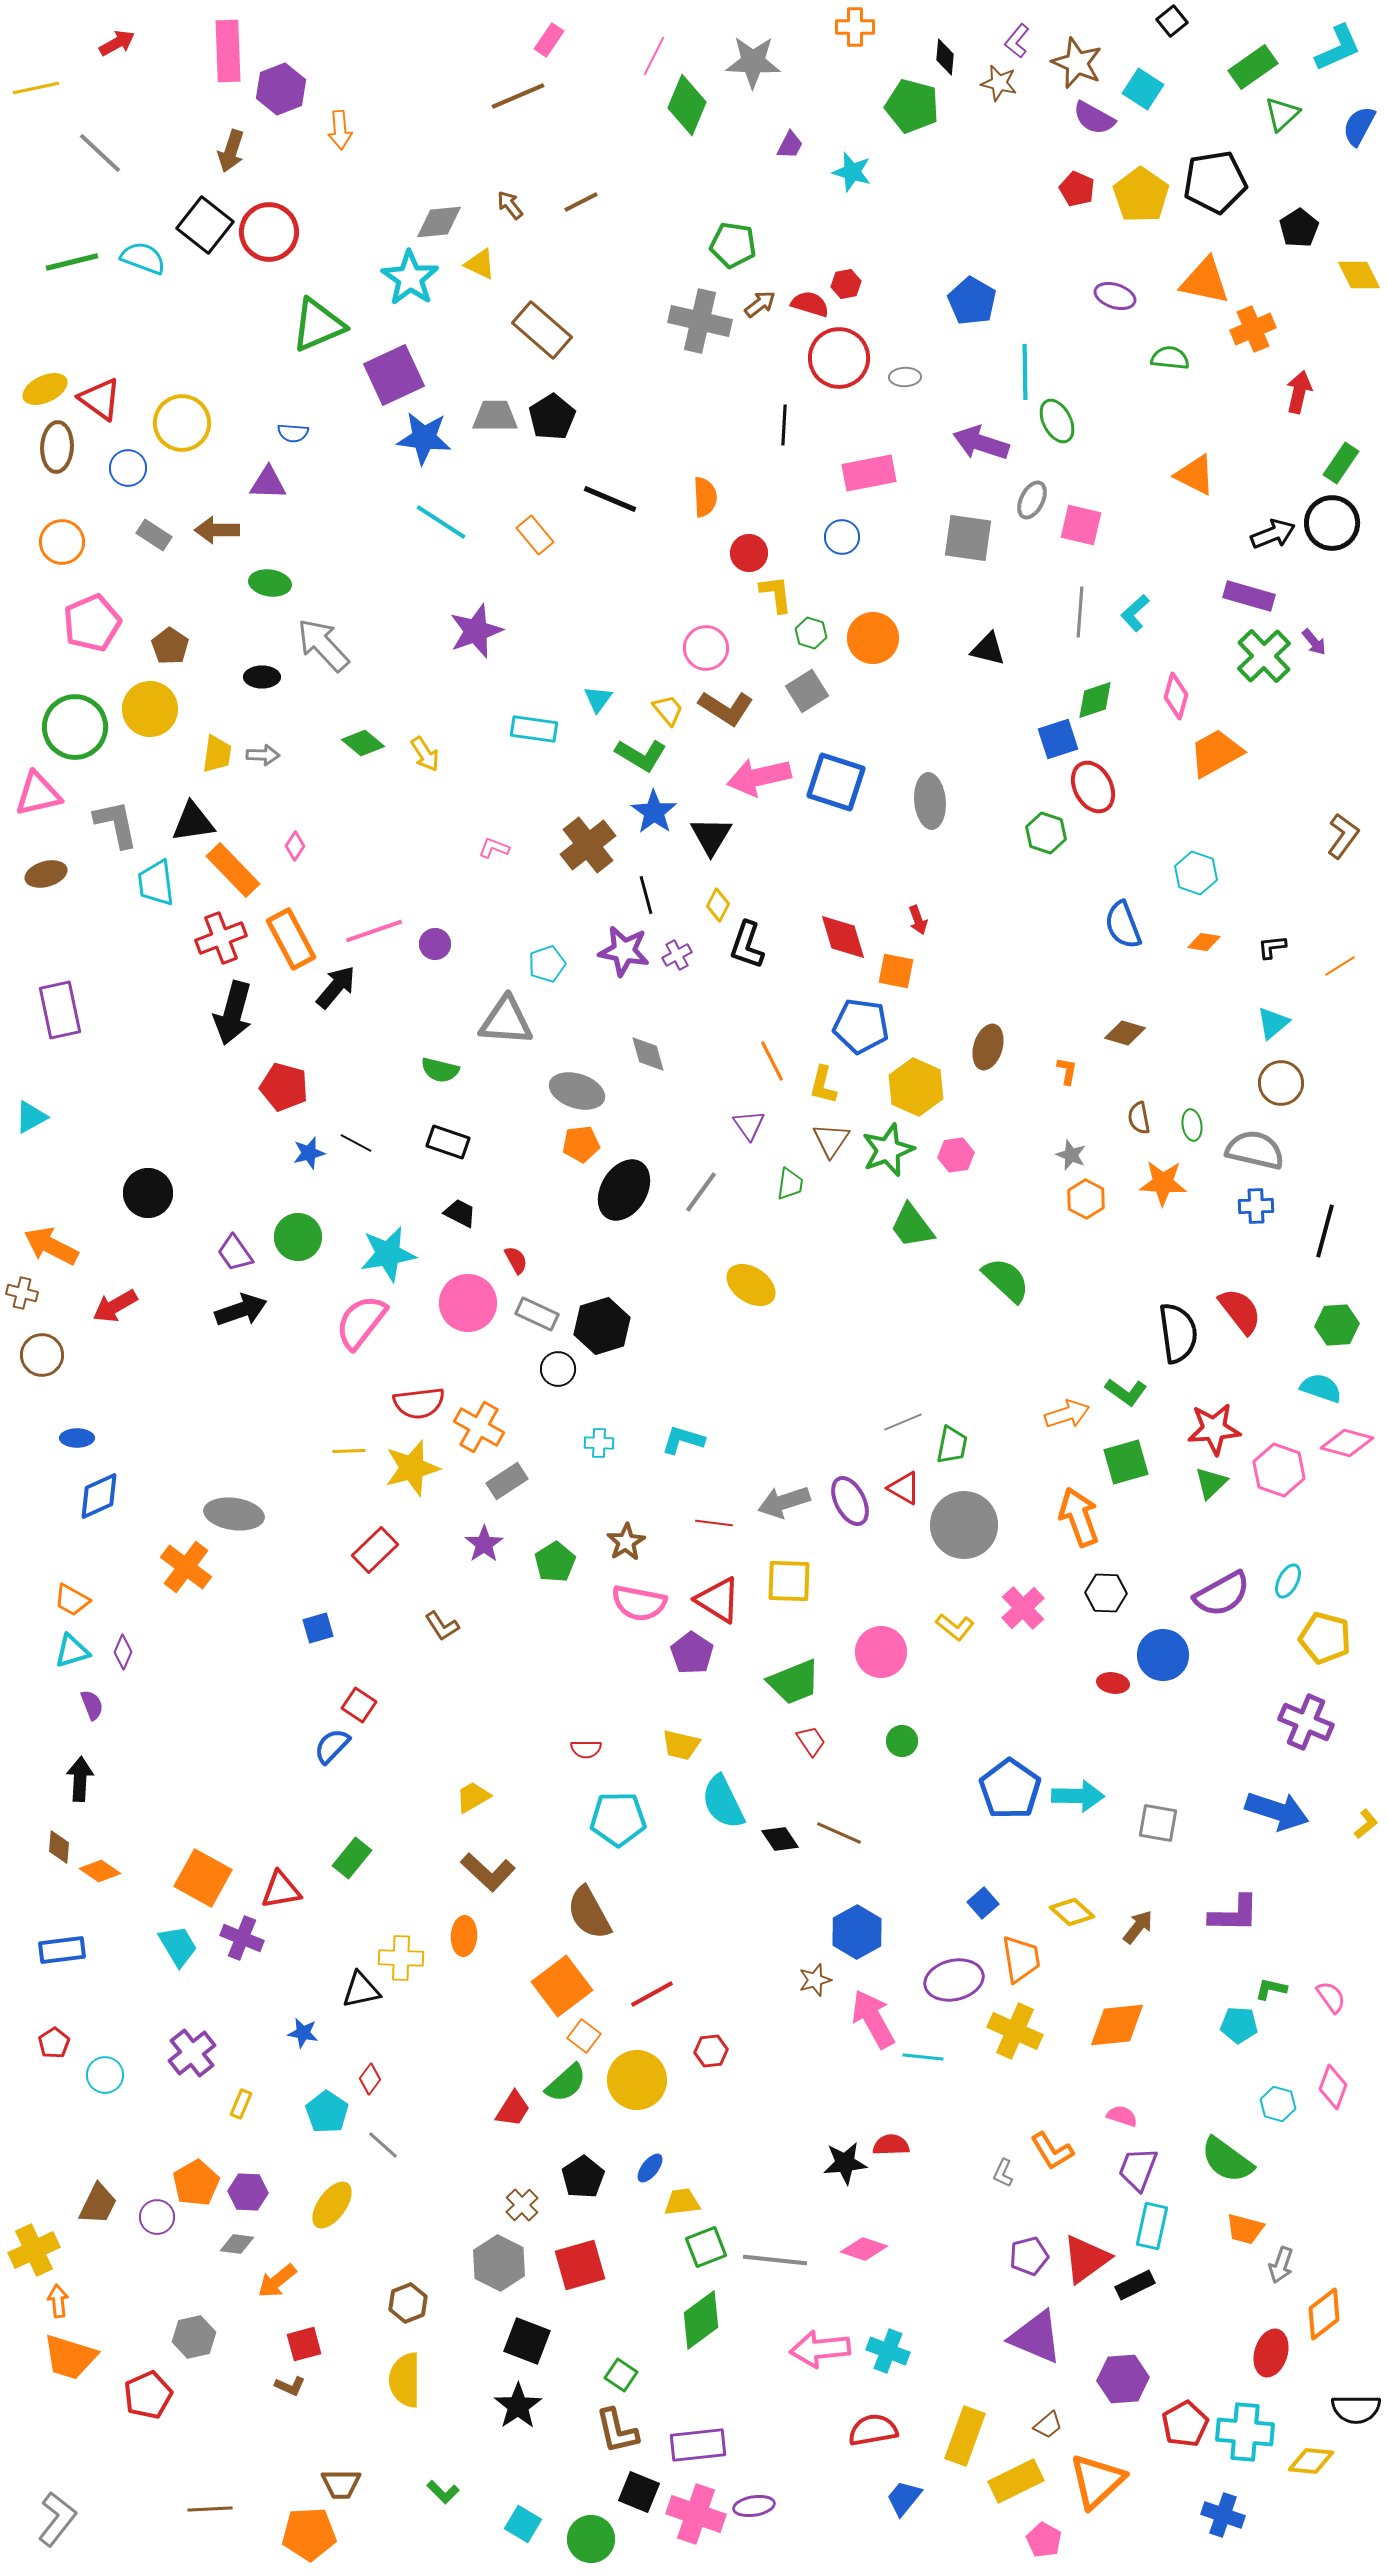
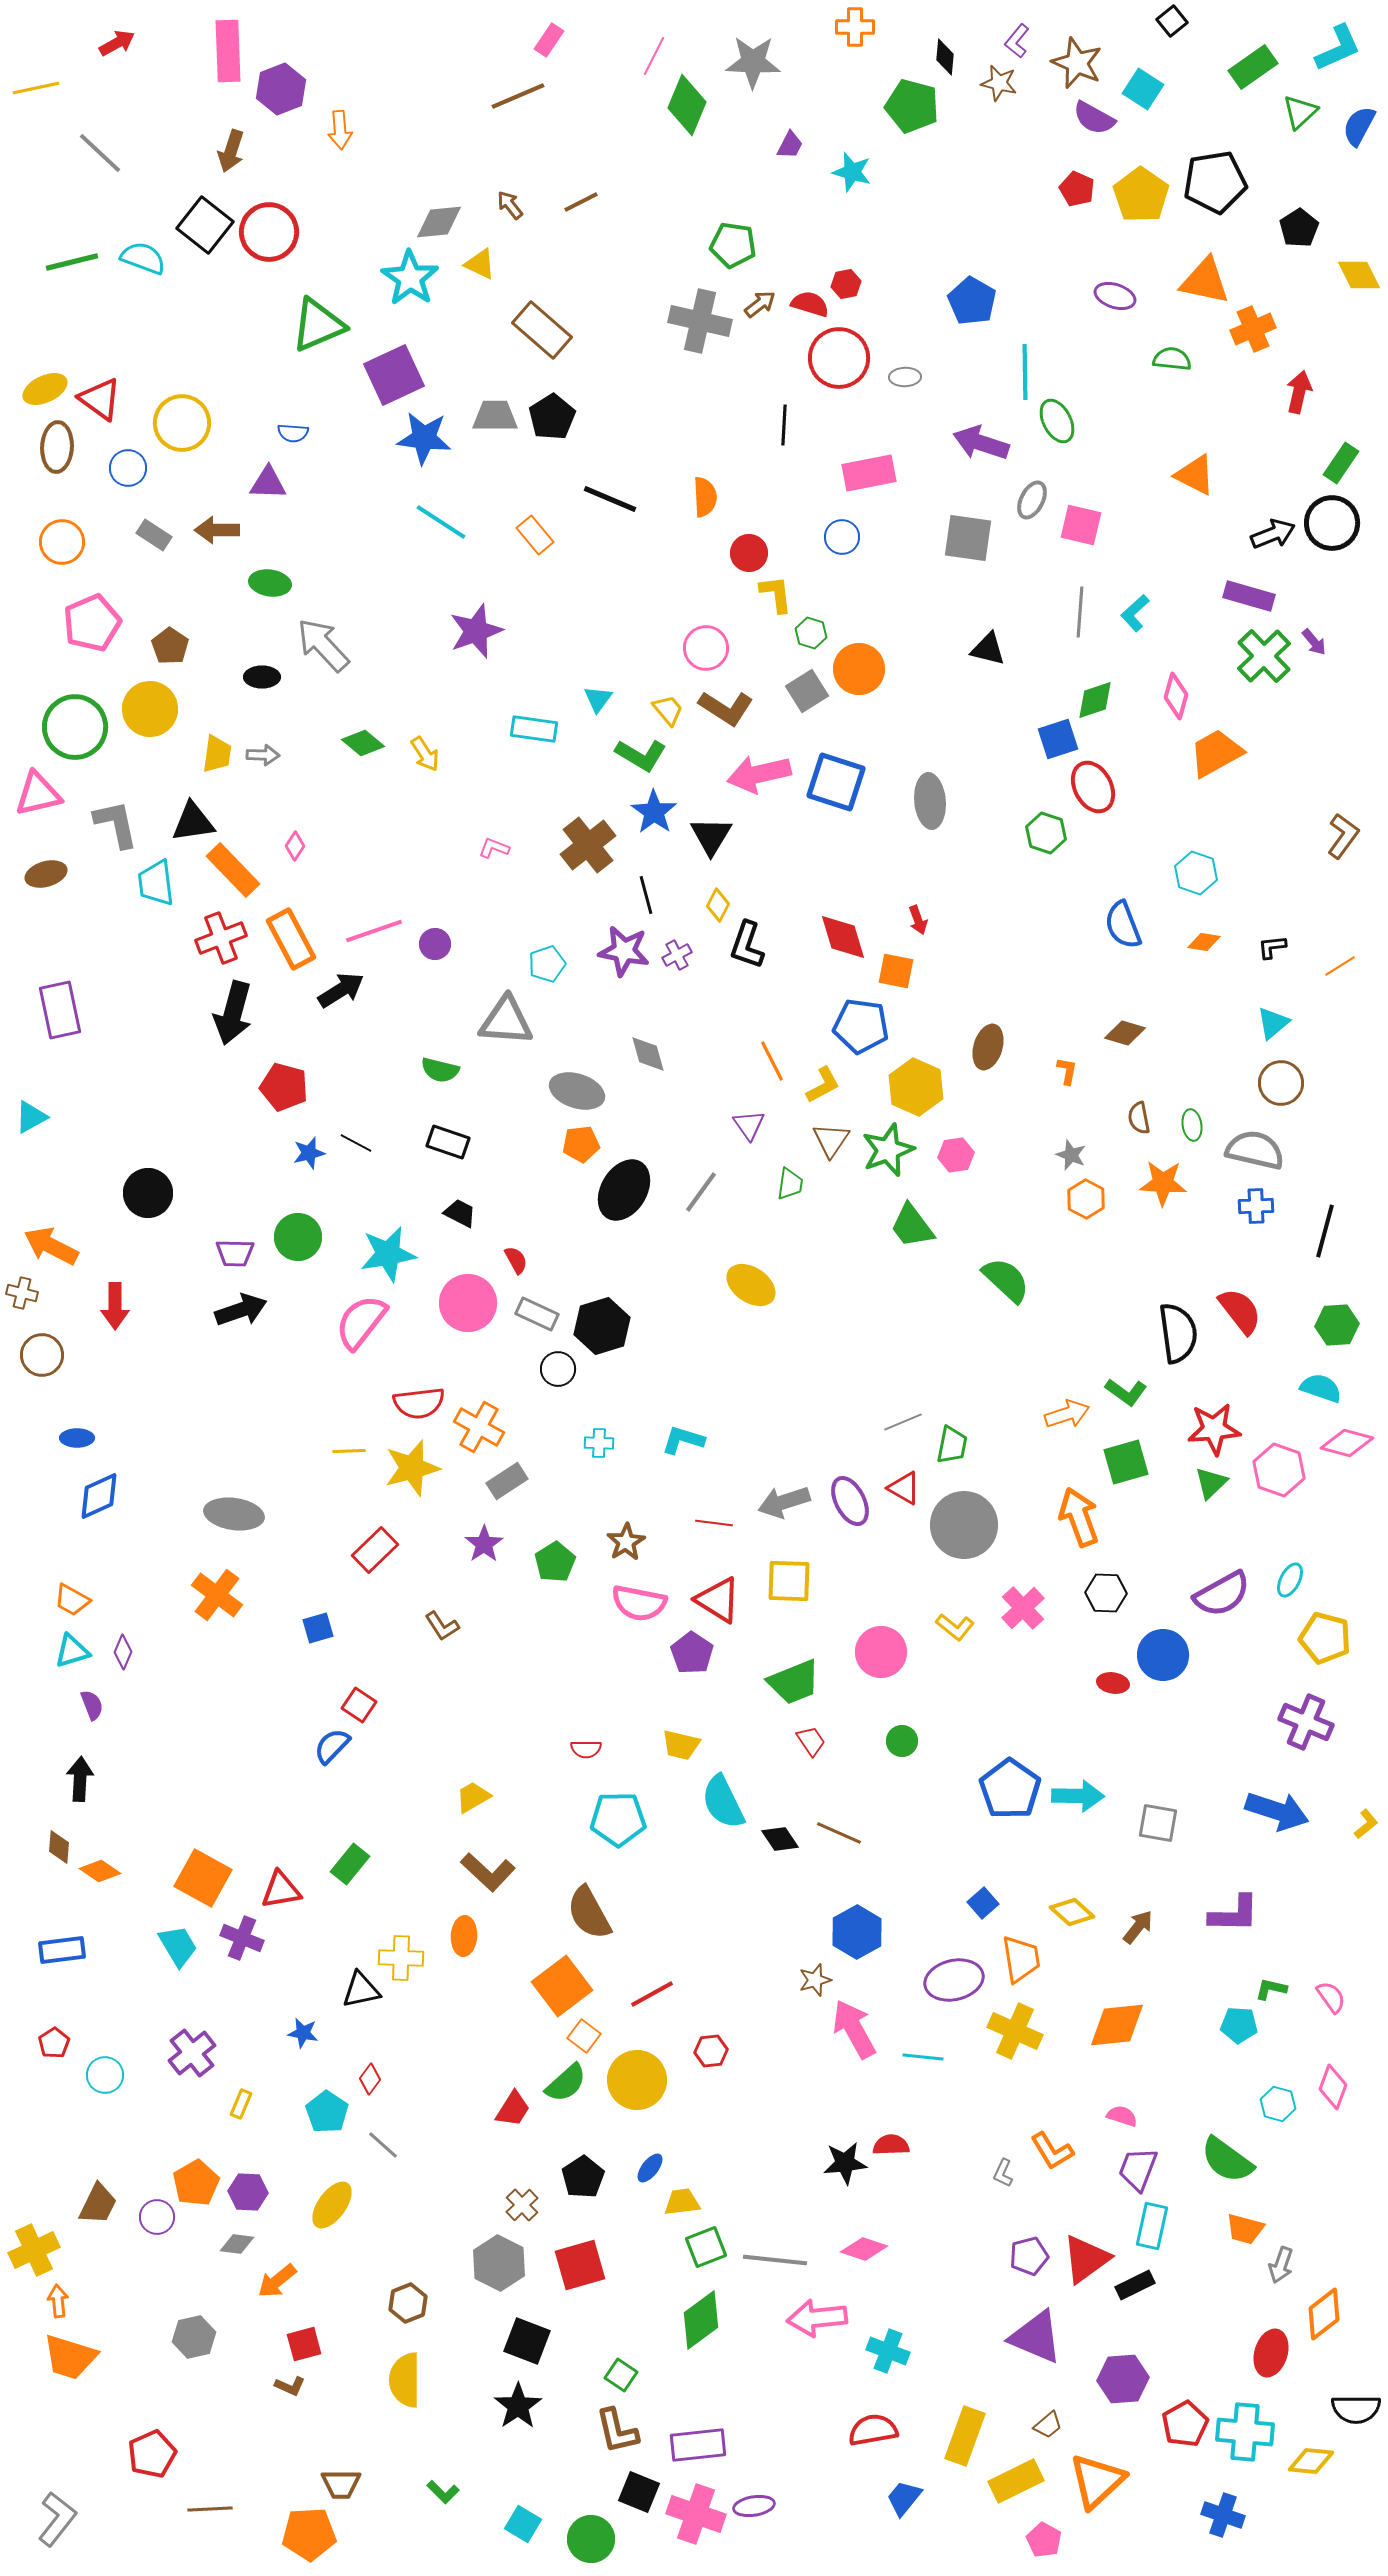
green triangle at (1282, 114): moved 18 px right, 2 px up
green semicircle at (1170, 358): moved 2 px right, 1 px down
orange circle at (873, 638): moved 14 px left, 31 px down
pink arrow at (759, 777): moved 3 px up
black arrow at (336, 987): moved 5 px right, 3 px down; rotated 18 degrees clockwise
yellow L-shape at (823, 1085): rotated 132 degrees counterclockwise
purple trapezoid at (235, 1253): rotated 54 degrees counterclockwise
red arrow at (115, 1306): rotated 60 degrees counterclockwise
orange cross at (186, 1567): moved 31 px right, 28 px down
cyan ellipse at (1288, 1581): moved 2 px right, 1 px up
green rectangle at (352, 1858): moved 2 px left, 6 px down
pink arrow at (873, 2019): moved 19 px left, 10 px down
pink arrow at (820, 2349): moved 3 px left, 31 px up
red pentagon at (148, 2395): moved 4 px right, 59 px down
